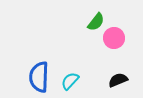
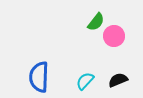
pink circle: moved 2 px up
cyan semicircle: moved 15 px right
